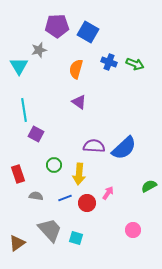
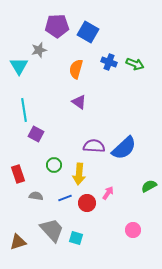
gray trapezoid: moved 2 px right
brown triangle: moved 1 px right, 1 px up; rotated 18 degrees clockwise
